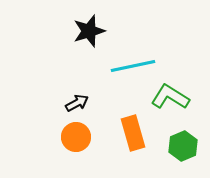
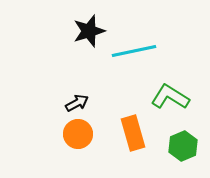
cyan line: moved 1 px right, 15 px up
orange circle: moved 2 px right, 3 px up
